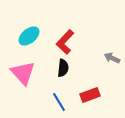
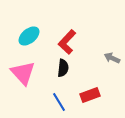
red L-shape: moved 2 px right
